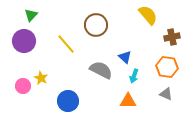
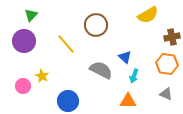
yellow semicircle: rotated 100 degrees clockwise
orange hexagon: moved 3 px up
yellow star: moved 1 px right, 2 px up
